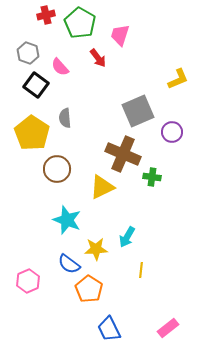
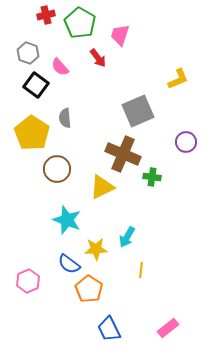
purple circle: moved 14 px right, 10 px down
